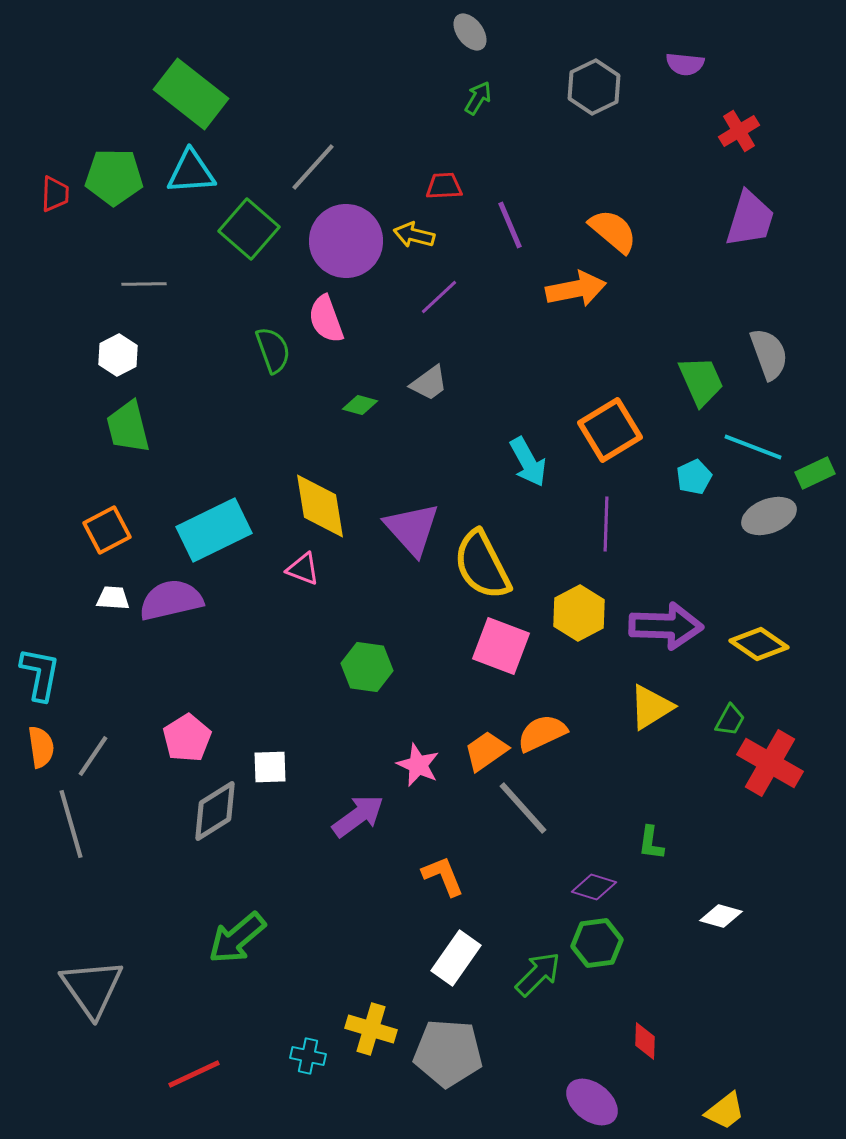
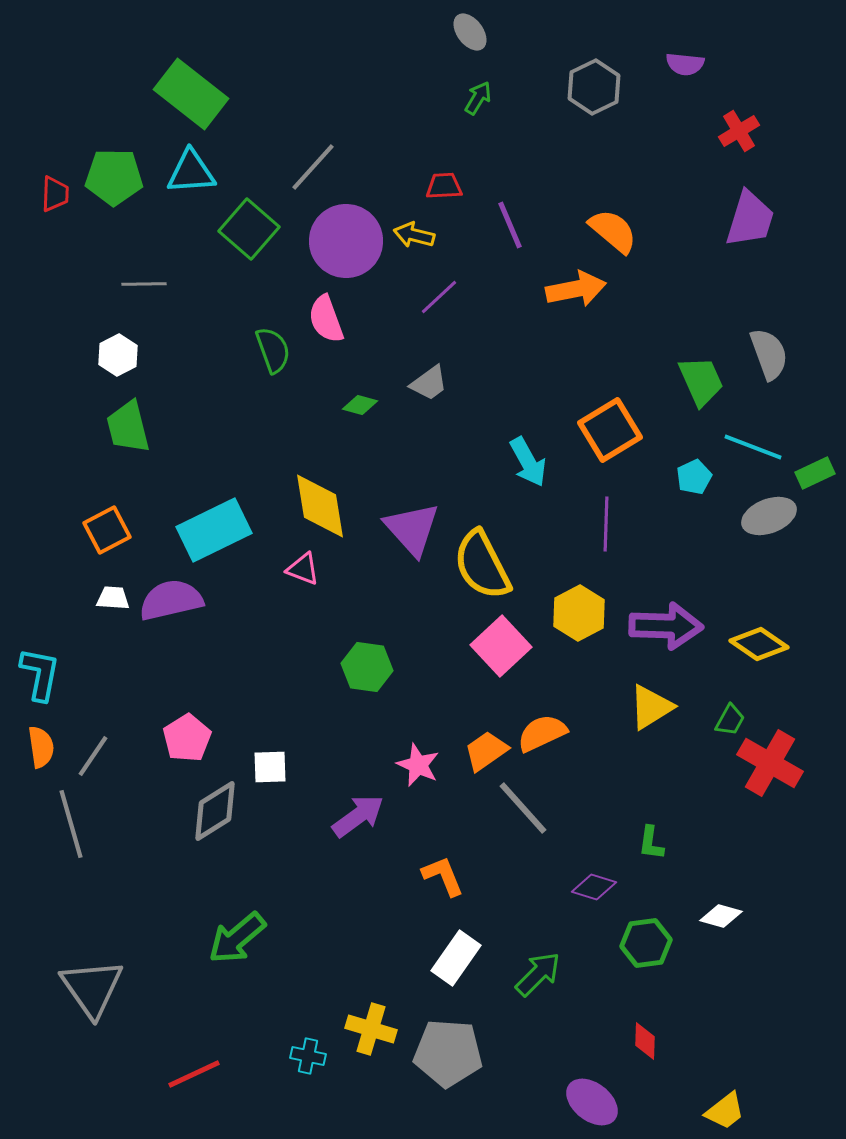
pink square at (501, 646): rotated 26 degrees clockwise
green hexagon at (597, 943): moved 49 px right
